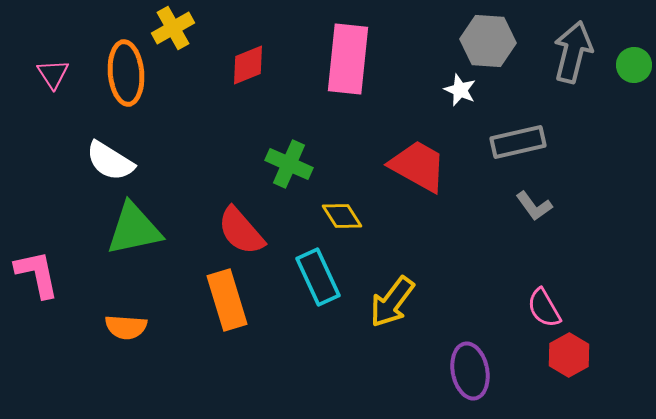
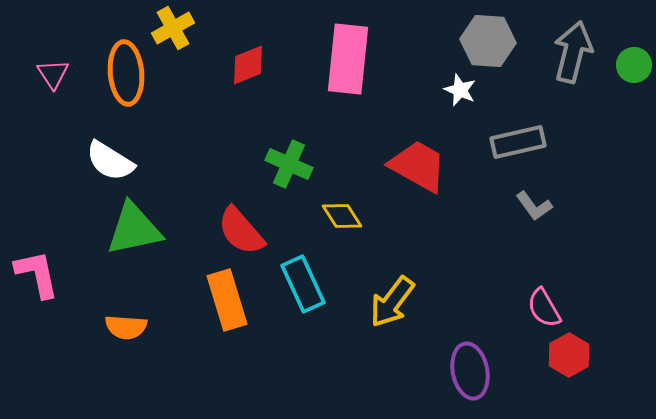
cyan rectangle: moved 15 px left, 7 px down
